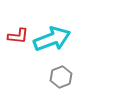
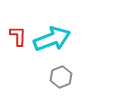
red L-shape: rotated 95 degrees counterclockwise
